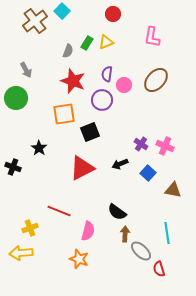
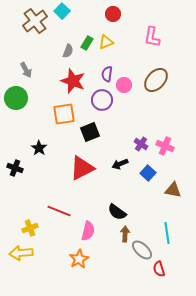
black cross: moved 2 px right, 1 px down
gray ellipse: moved 1 px right, 1 px up
orange star: rotated 24 degrees clockwise
